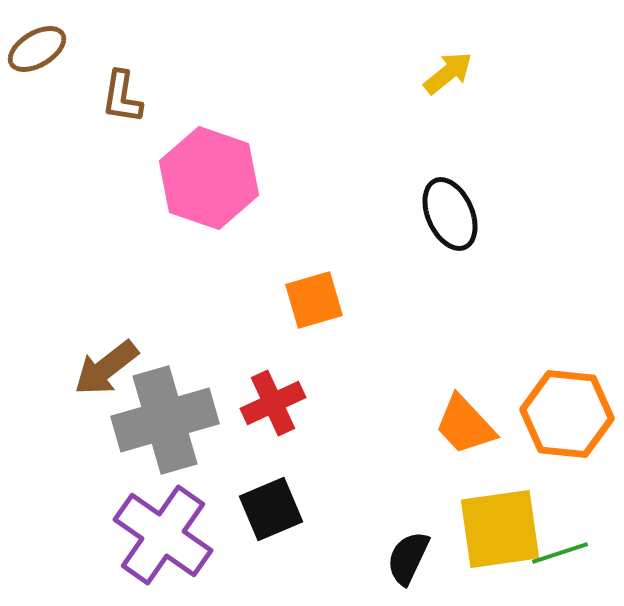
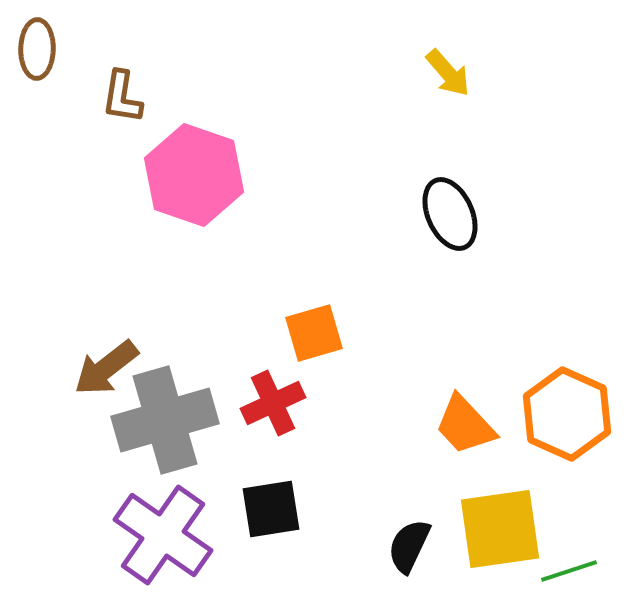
brown ellipse: rotated 58 degrees counterclockwise
yellow arrow: rotated 88 degrees clockwise
pink hexagon: moved 15 px left, 3 px up
orange square: moved 33 px down
orange hexagon: rotated 18 degrees clockwise
black square: rotated 14 degrees clockwise
green line: moved 9 px right, 18 px down
black semicircle: moved 1 px right, 12 px up
